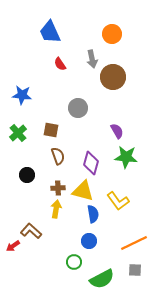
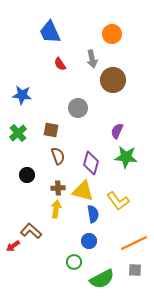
brown circle: moved 3 px down
purple semicircle: rotated 126 degrees counterclockwise
